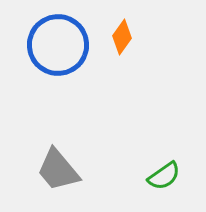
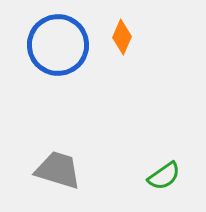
orange diamond: rotated 12 degrees counterclockwise
gray trapezoid: rotated 147 degrees clockwise
